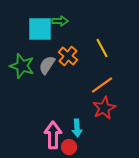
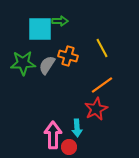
orange cross: rotated 24 degrees counterclockwise
green star: moved 1 px right, 3 px up; rotated 20 degrees counterclockwise
red star: moved 8 px left, 1 px down
